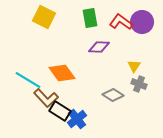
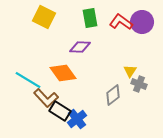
purple diamond: moved 19 px left
yellow triangle: moved 4 px left, 5 px down
orange diamond: moved 1 px right
gray diamond: rotated 70 degrees counterclockwise
